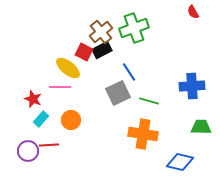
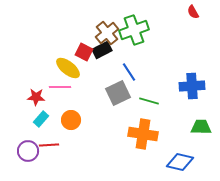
green cross: moved 2 px down
brown cross: moved 6 px right, 1 px down
red star: moved 3 px right, 2 px up; rotated 18 degrees counterclockwise
